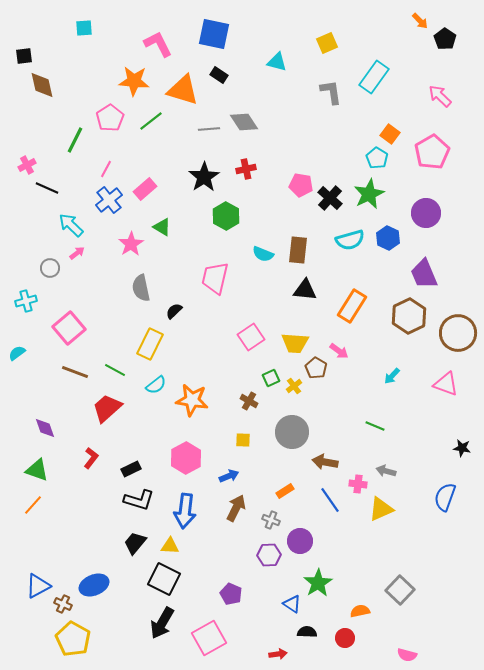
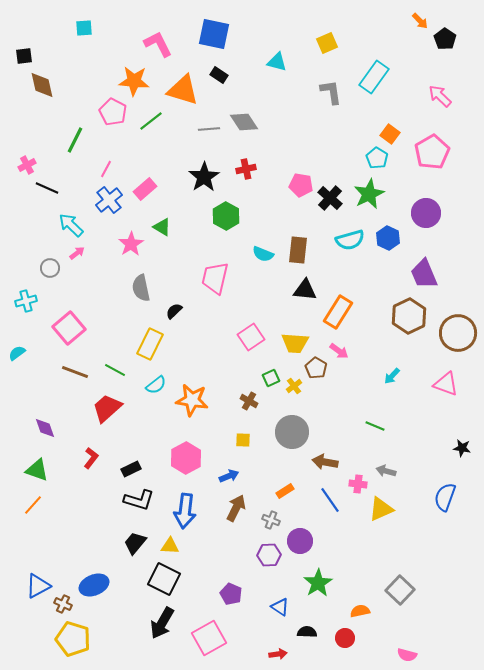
pink pentagon at (110, 118): moved 3 px right, 6 px up; rotated 12 degrees counterclockwise
orange rectangle at (352, 306): moved 14 px left, 6 px down
blue triangle at (292, 604): moved 12 px left, 3 px down
yellow pentagon at (73, 639): rotated 12 degrees counterclockwise
